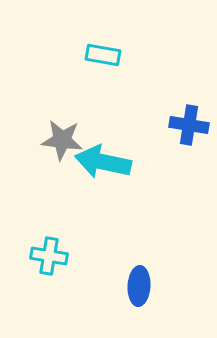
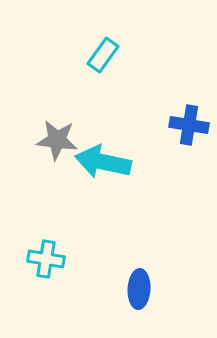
cyan rectangle: rotated 64 degrees counterclockwise
gray star: moved 5 px left
cyan cross: moved 3 px left, 3 px down
blue ellipse: moved 3 px down
